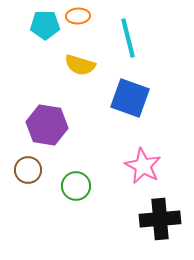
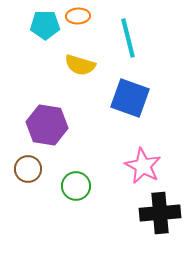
brown circle: moved 1 px up
black cross: moved 6 px up
